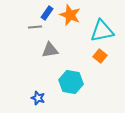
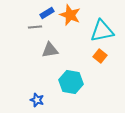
blue rectangle: rotated 24 degrees clockwise
blue star: moved 1 px left, 2 px down
